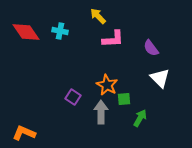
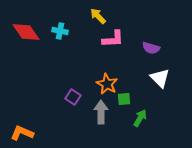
purple semicircle: rotated 36 degrees counterclockwise
orange star: moved 1 px up
orange L-shape: moved 2 px left
